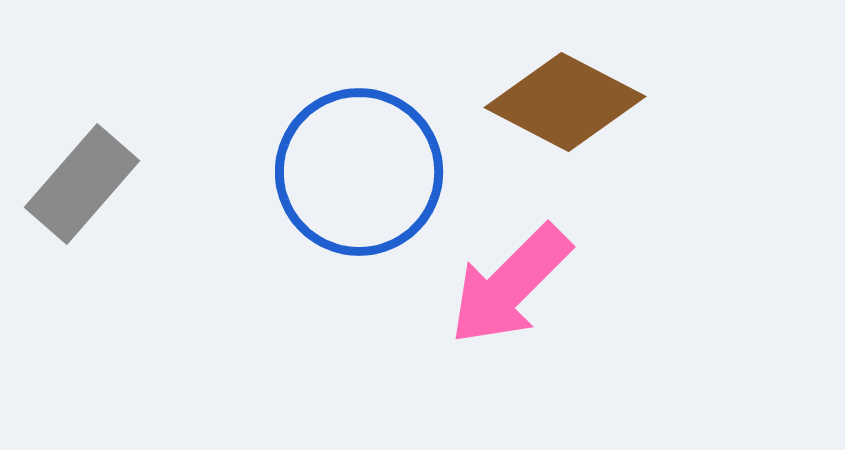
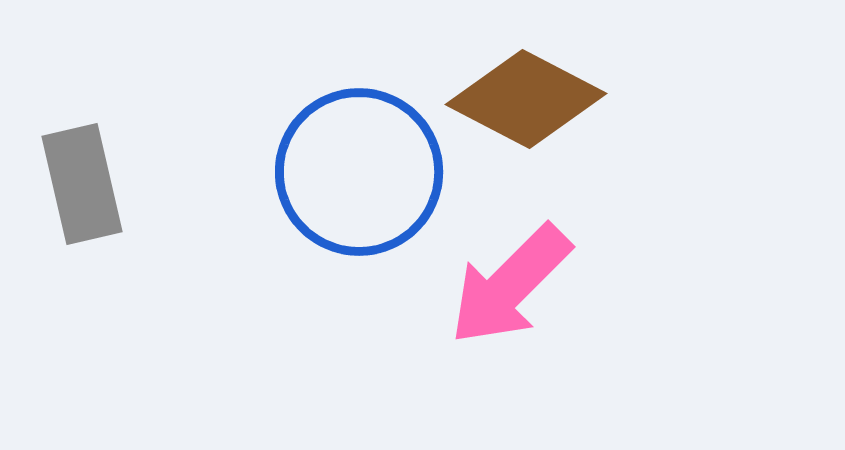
brown diamond: moved 39 px left, 3 px up
gray rectangle: rotated 54 degrees counterclockwise
